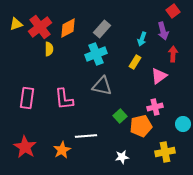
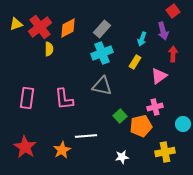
cyan cross: moved 6 px right, 1 px up
